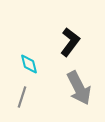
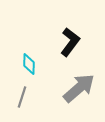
cyan diamond: rotated 15 degrees clockwise
gray arrow: rotated 104 degrees counterclockwise
